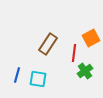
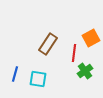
blue line: moved 2 px left, 1 px up
